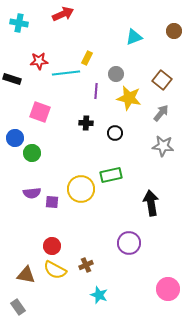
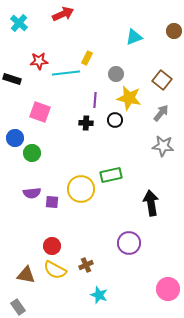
cyan cross: rotated 30 degrees clockwise
purple line: moved 1 px left, 9 px down
black circle: moved 13 px up
